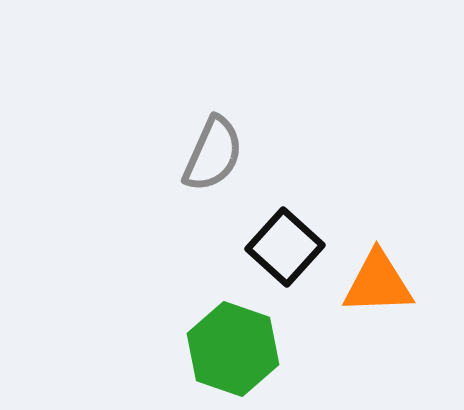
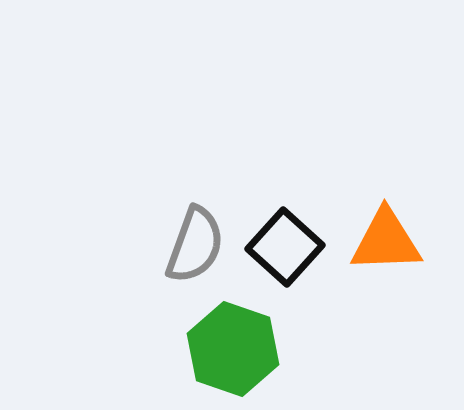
gray semicircle: moved 18 px left, 91 px down; rotated 4 degrees counterclockwise
orange triangle: moved 8 px right, 42 px up
